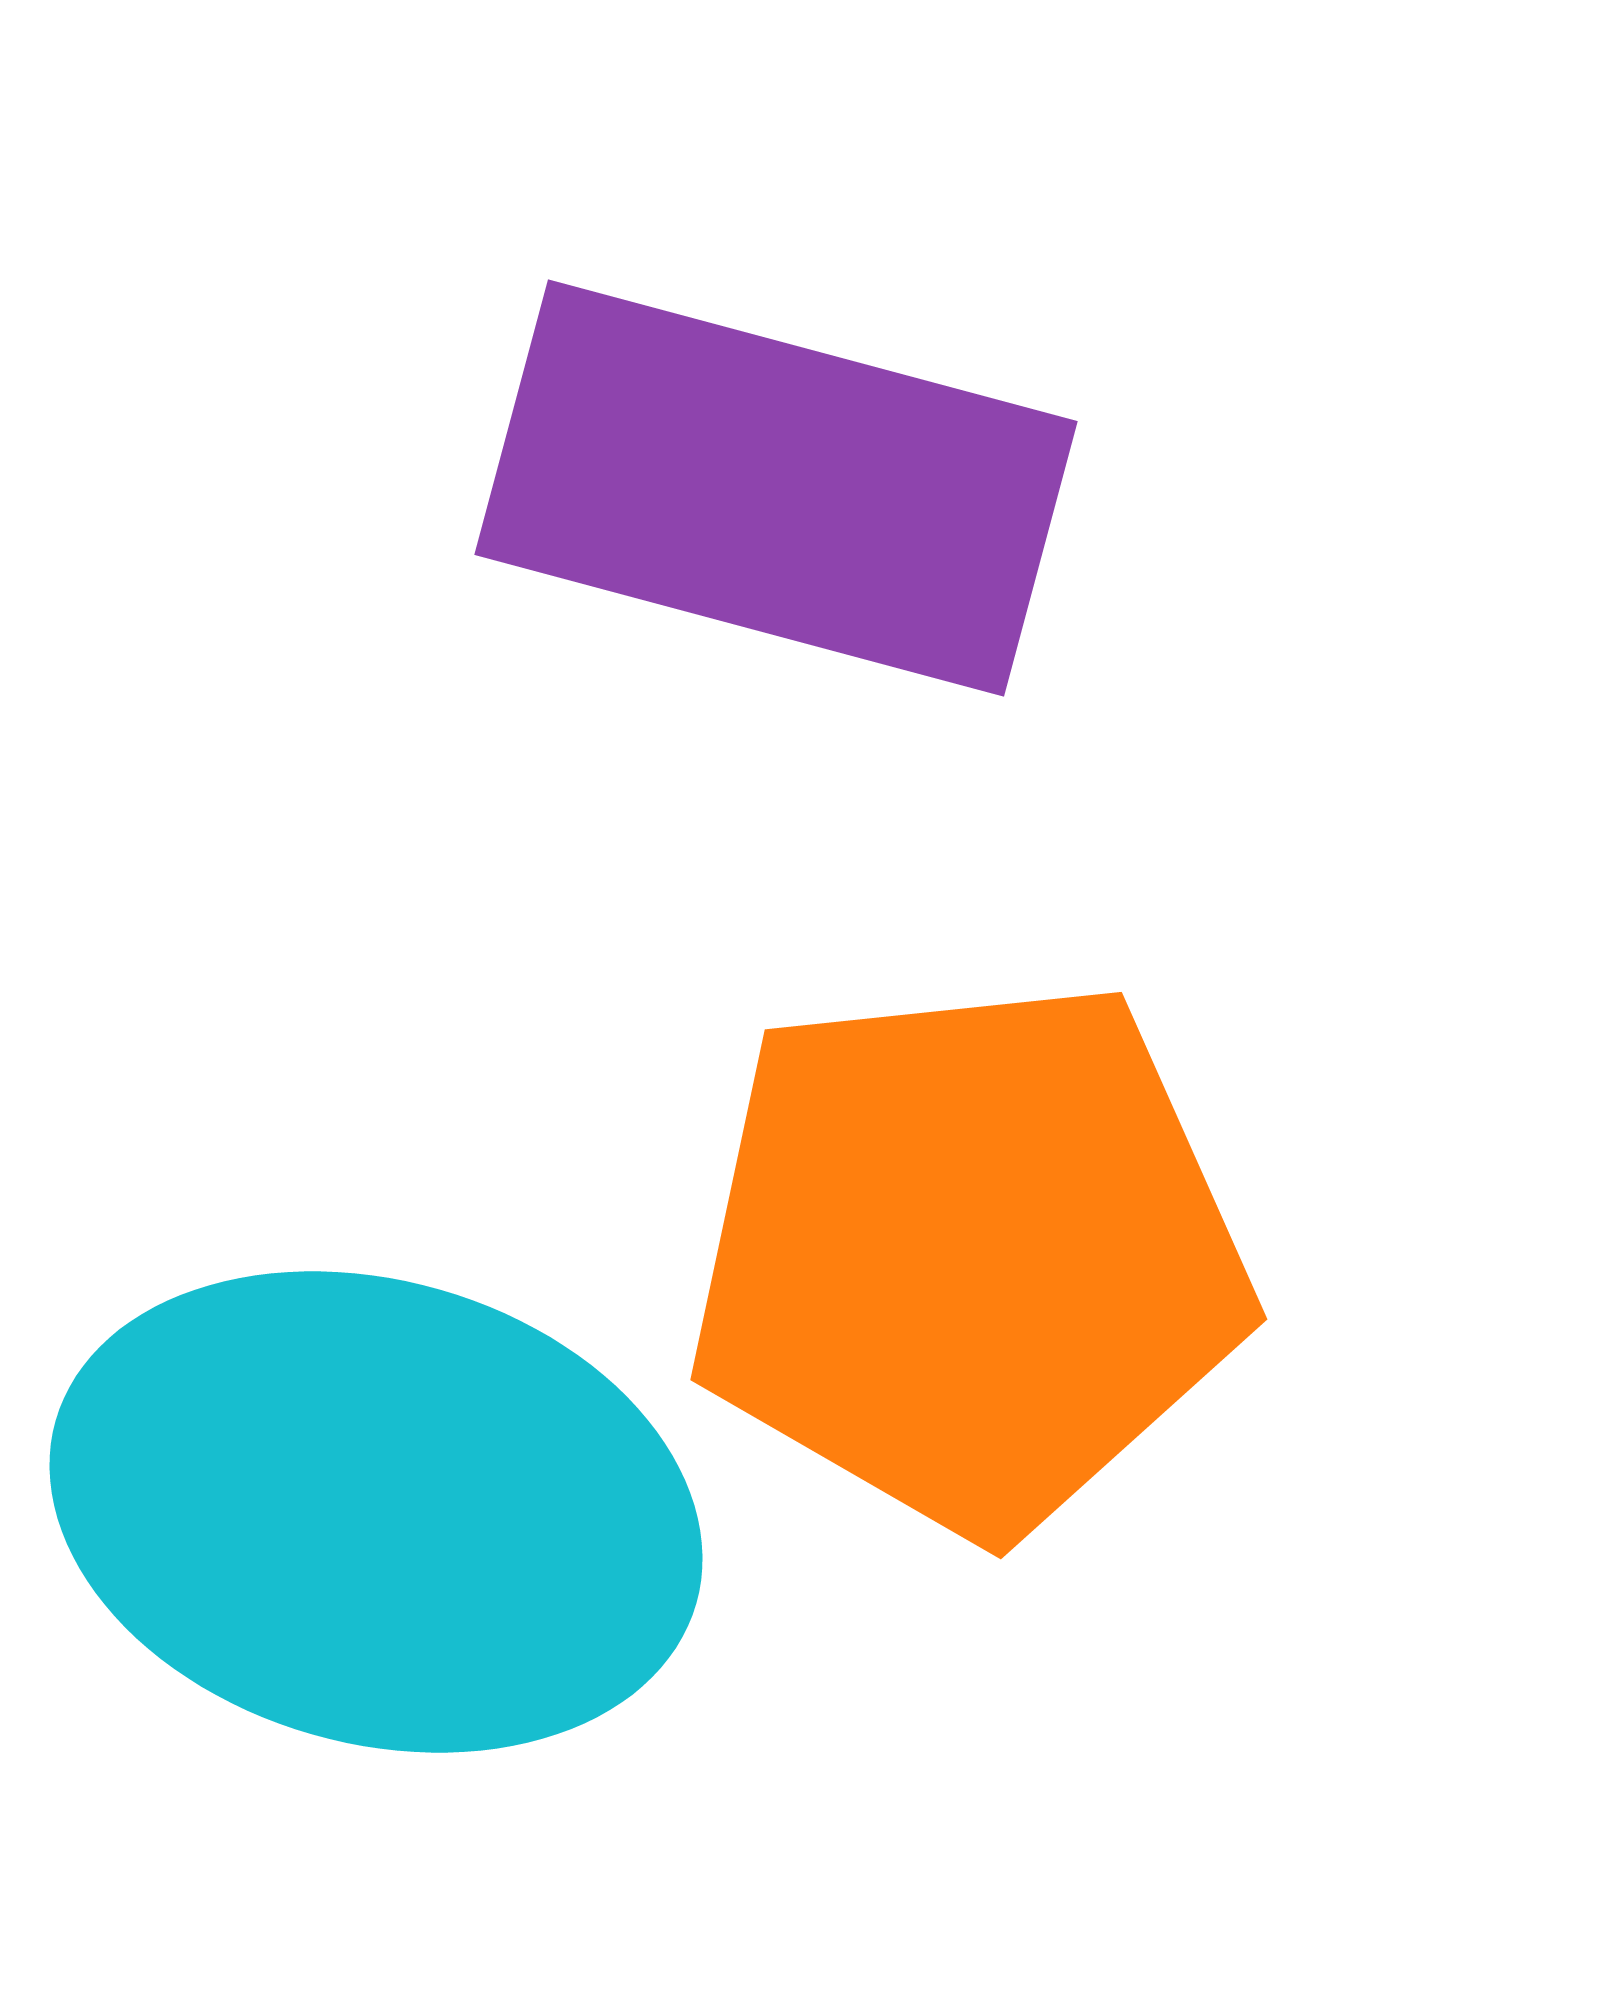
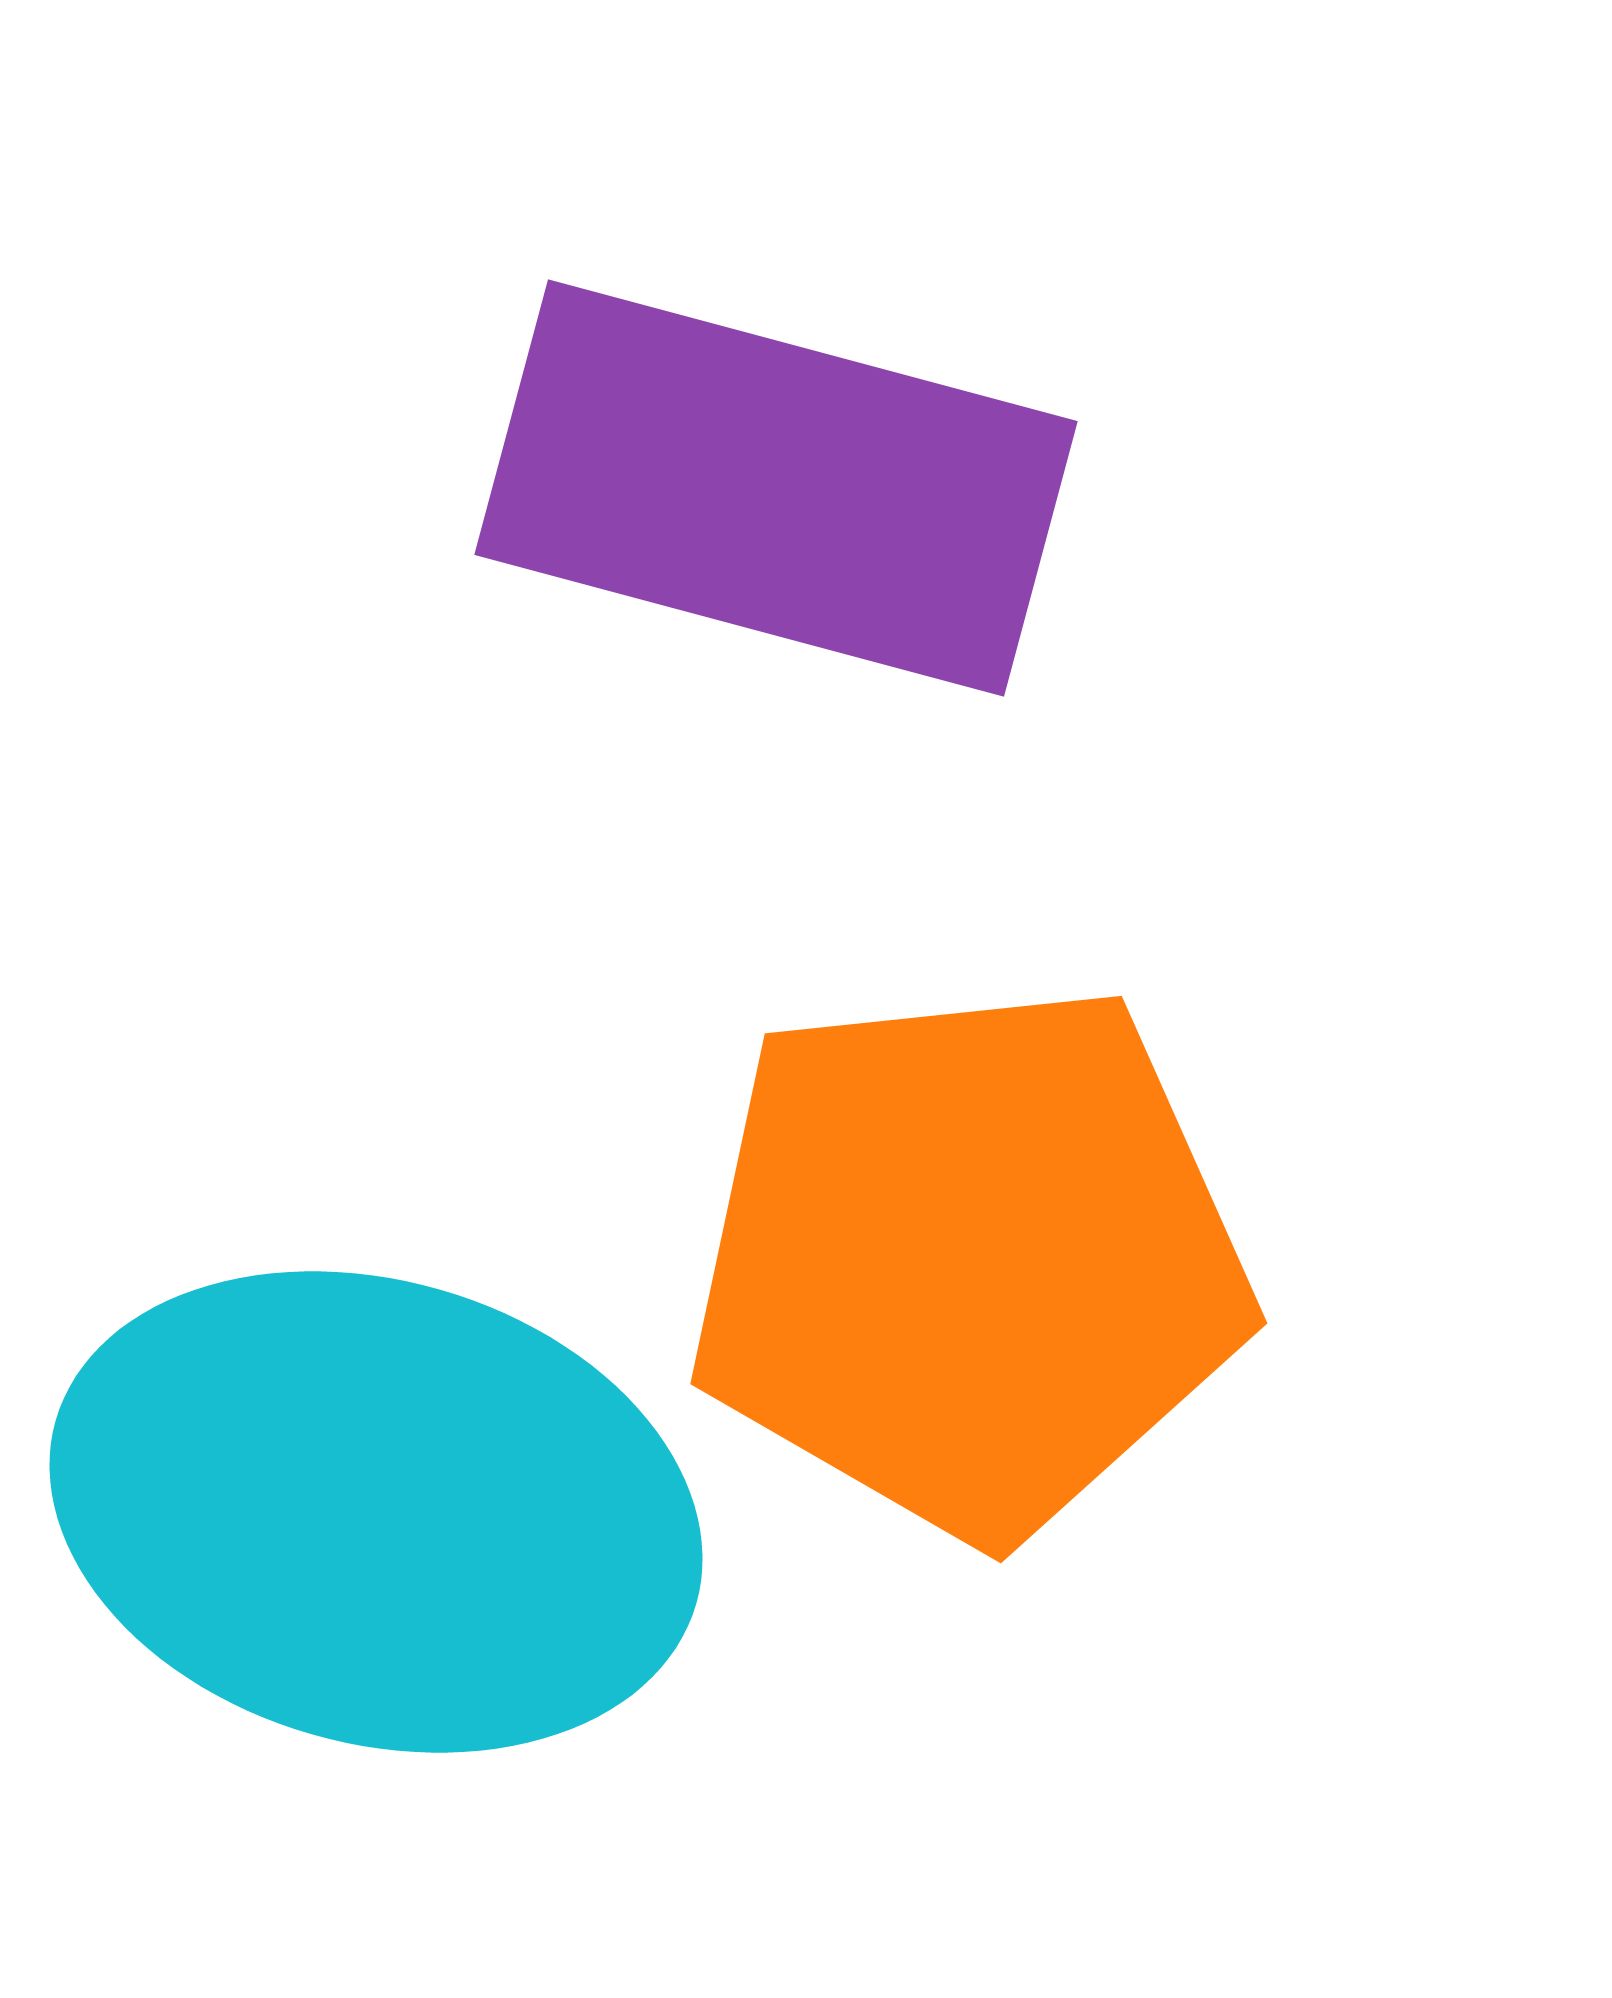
orange pentagon: moved 4 px down
